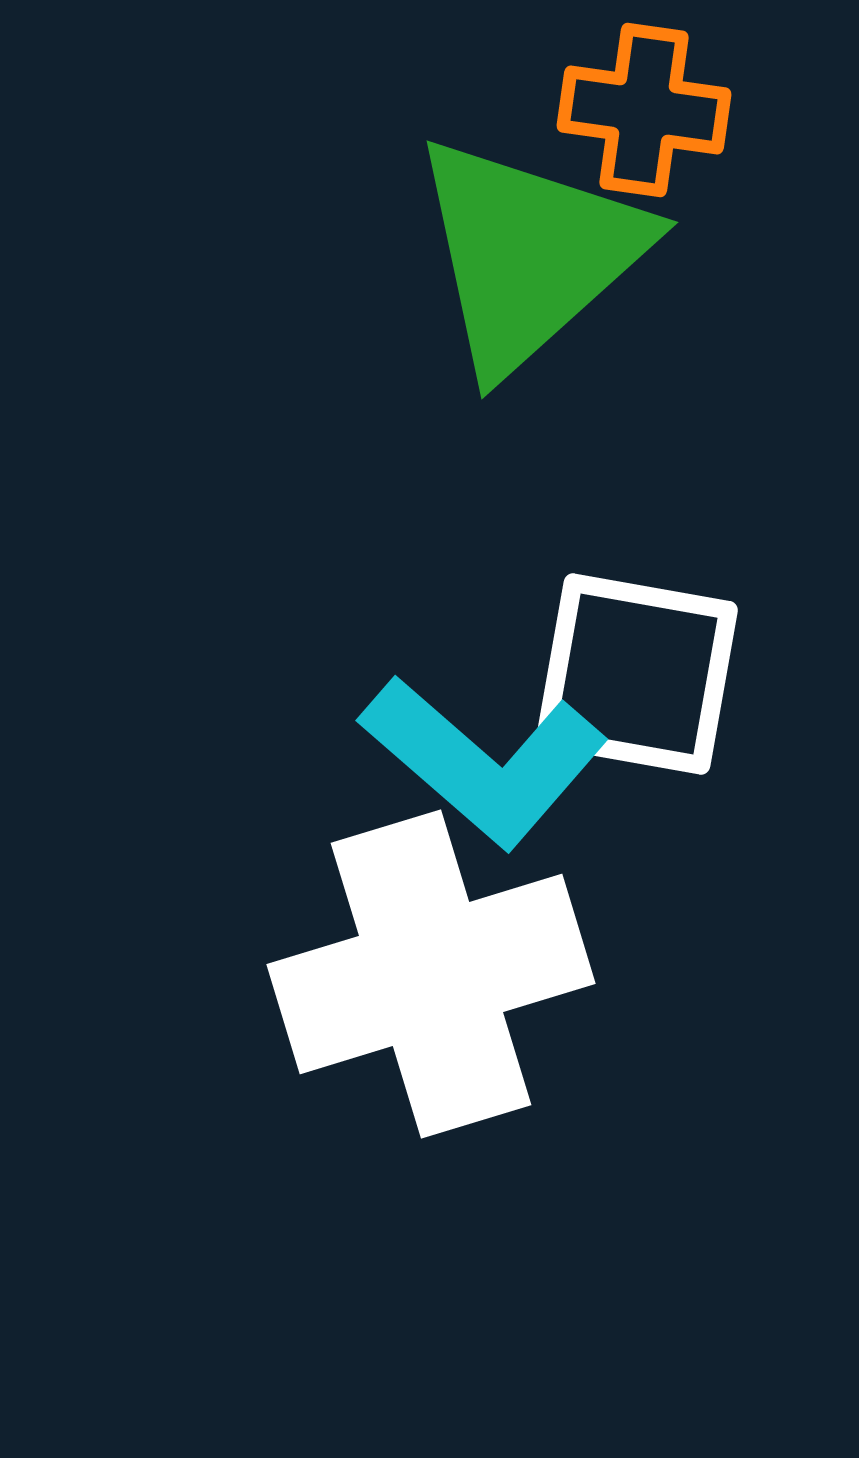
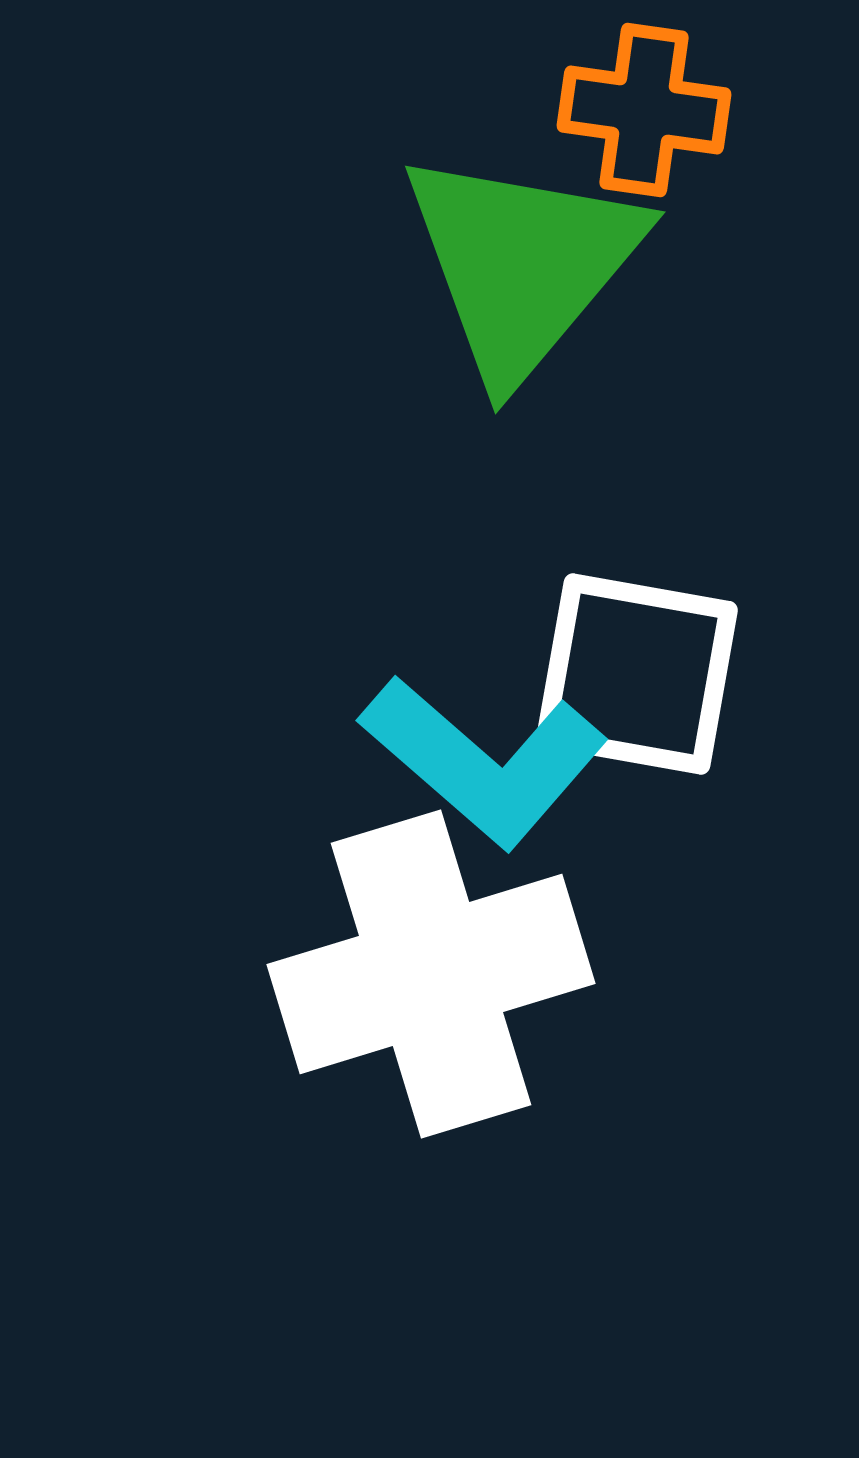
green triangle: moved 7 px left, 10 px down; rotated 8 degrees counterclockwise
